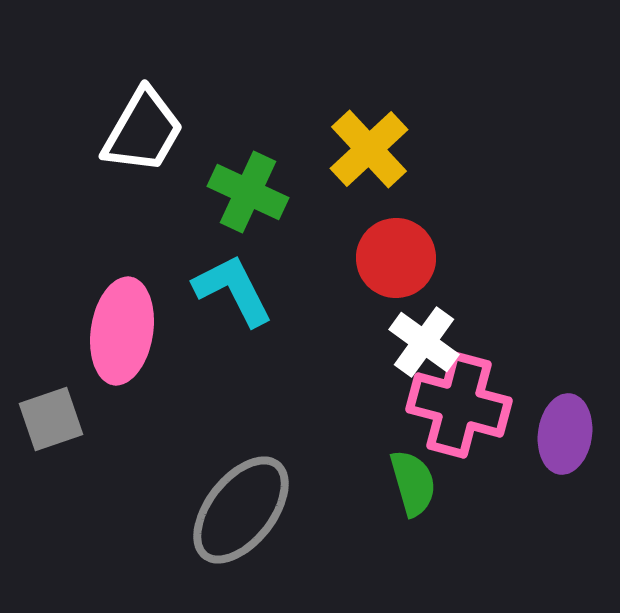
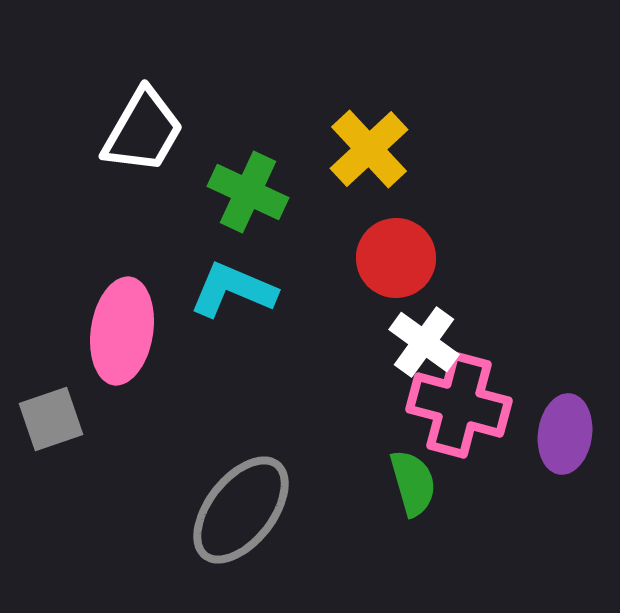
cyan L-shape: rotated 40 degrees counterclockwise
